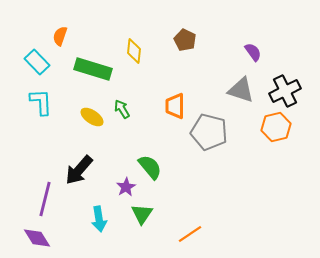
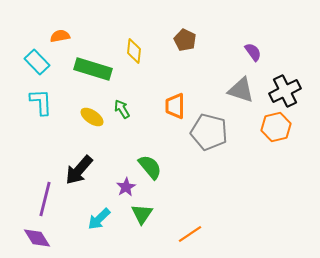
orange semicircle: rotated 60 degrees clockwise
cyan arrow: rotated 55 degrees clockwise
